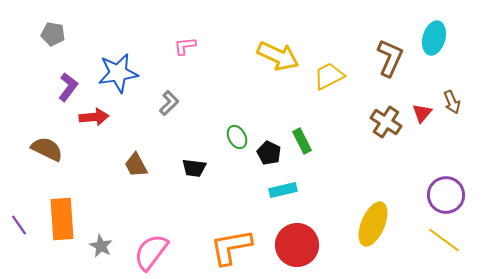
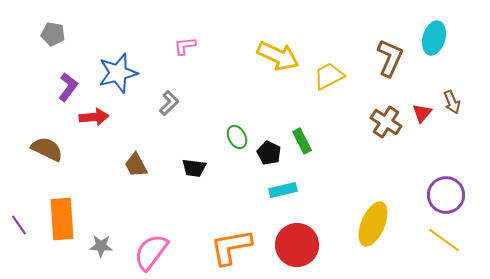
blue star: rotated 6 degrees counterclockwise
gray star: rotated 25 degrees counterclockwise
